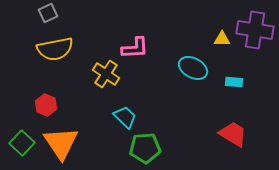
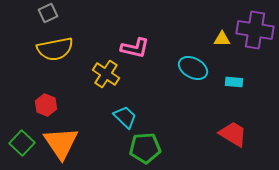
pink L-shape: rotated 16 degrees clockwise
